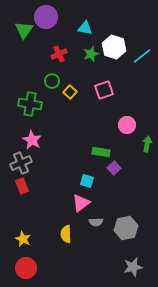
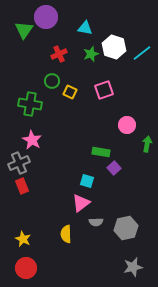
cyan line: moved 3 px up
yellow square: rotated 16 degrees counterclockwise
gray cross: moved 2 px left
